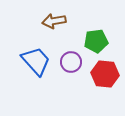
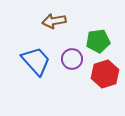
green pentagon: moved 2 px right
purple circle: moved 1 px right, 3 px up
red hexagon: rotated 24 degrees counterclockwise
